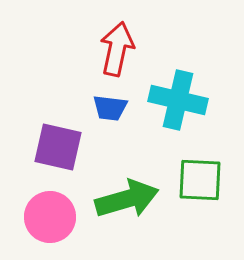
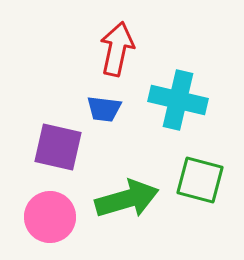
blue trapezoid: moved 6 px left, 1 px down
green square: rotated 12 degrees clockwise
